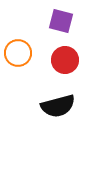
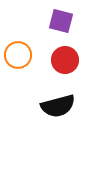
orange circle: moved 2 px down
